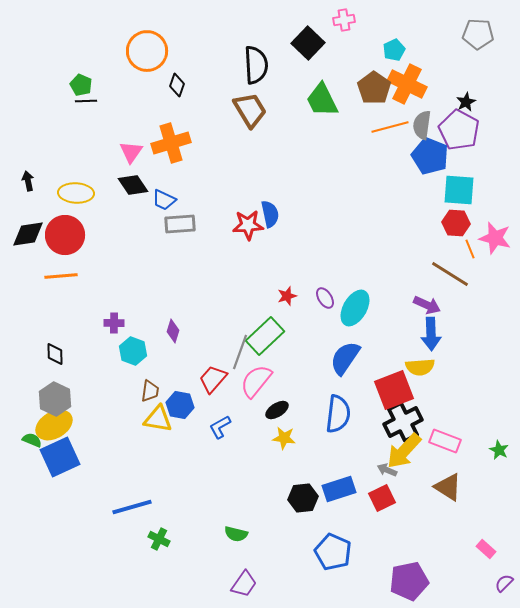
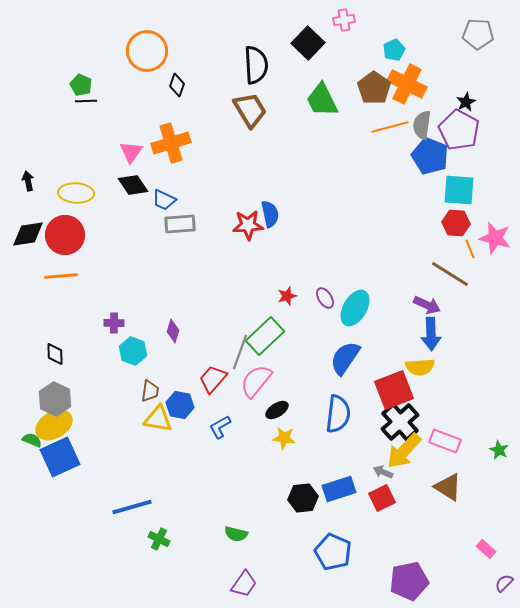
black cross at (403, 422): moved 3 px left; rotated 15 degrees counterclockwise
gray arrow at (387, 470): moved 4 px left, 2 px down
